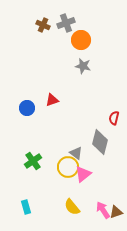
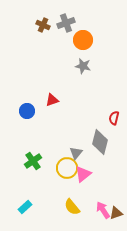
orange circle: moved 2 px right
blue circle: moved 3 px down
gray triangle: rotated 32 degrees clockwise
yellow circle: moved 1 px left, 1 px down
cyan rectangle: moved 1 px left; rotated 64 degrees clockwise
brown triangle: moved 1 px down
